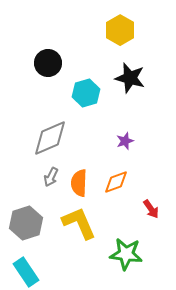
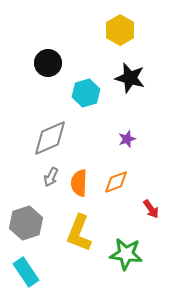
purple star: moved 2 px right, 2 px up
yellow L-shape: moved 10 px down; rotated 135 degrees counterclockwise
